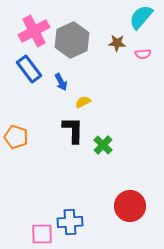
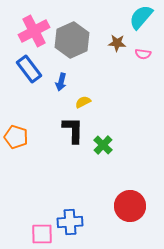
pink semicircle: rotated 14 degrees clockwise
blue arrow: rotated 42 degrees clockwise
